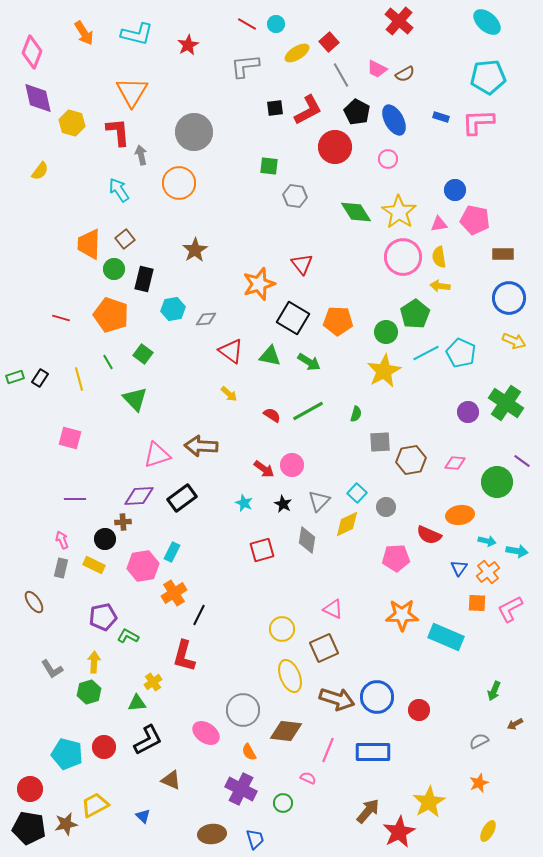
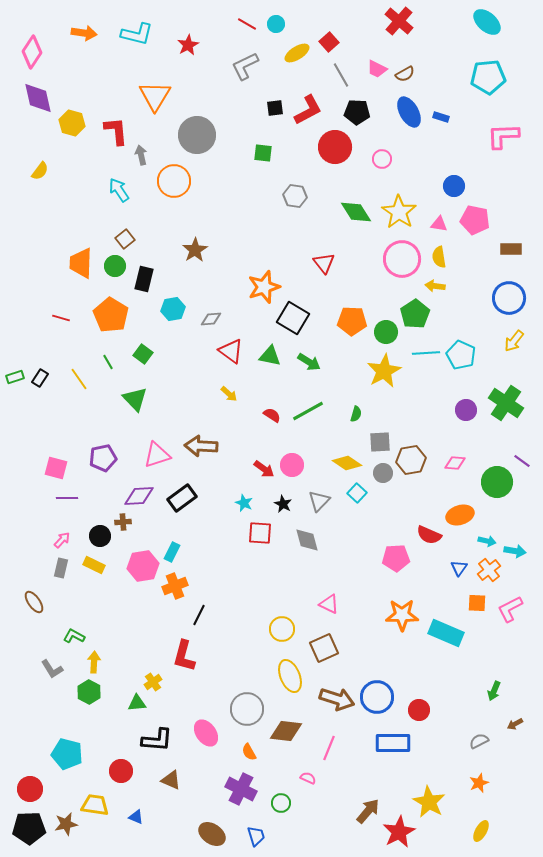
orange arrow at (84, 33): rotated 50 degrees counterclockwise
pink diamond at (32, 52): rotated 12 degrees clockwise
gray L-shape at (245, 66): rotated 20 degrees counterclockwise
orange triangle at (132, 92): moved 23 px right, 4 px down
black pentagon at (357, 112): rotated 25 degrees counterclockwise
blue ellipse at (394, 120): moved 15 px right, 8 px up
pink L-shape at (478, 122): moved 25 px right, 14 px down
red L-shape at (118, 132): moved 2 px left, 1 px up
gray circle at (194, 132): moved 3 px right, 3 px down
pink circle at (388, 159): moved 6 px left
green square at (269, 166): moved 6 px left, 13 px up
orange circle at (179, 183): moved 5 px left, 2 px up
blue circle at (455, 190): moved 1 px left, 4 px up
pink triangle at (439, 224): rotated 18 degrees clockwise
orange trapezoid at (89, 244): moved 8 px left, 19 px down
brown rectangle at (503, 254): moved 8 px right, 5 px up
pink circle at (403, 257): moved 1 px left, 2 px down
red triangle at (302, 264): moved 22 px right, 1 px up
green circle at (114, 269): moved 1 px right, 3 px up
orange star at (259, 284): moved 5 px right, 3 px down
yellow arrow at (440, 286): moved 5 px left
orange pentagon at (111, 315): rotated 12 degrees clockwise
gray diamond at (206, 319): moved 5 px right
orange pentagon at (338, 321): moved 14 px right
yellow arrow at (514, 341): rotated 105 degrees clockwise
cyan line at (426, 353): rotated 24 degrees clockwise
cyan pentagon at (461, 353): moved 2 px down
yellow line at (79, 379): rotated 20 degrees counterclockwise
purple circle at (468, 412): moved 2 px left, 2 px up
pink square at (70, 438): moved 14 px left, 30 px down
purple line at (75, 499): moved 8 px left, 1 px up
gray circle at (386, 507): moved 3 px left, 34 px up
orange ellipse at (460, 515): rotated 8 degrees counterclockwise
yellow diamond at (347, 524): moved 61 px up; rotated 60 degrees clockwise
black circle at (105, 539): moved 5 px left, 3 px up
pink arrow at (62, 540): rotated 66 degrees clockwise
gray diamond at (307, 540): rotated 24 degrees counterclockwise
red square at (262, 550): moved 2 px left, 17 px up; rotated 20 degrees clockwise
cyan arrow at (517, 551): moved 2 px left
orange cross at (488, 572): moved 1 px right, 2 px up
orange cross at (174, 593): moved 1 px right, 7 px up; rotated 10 degrees clockwise
pink triangle at (333, 609): moved 4 px left, 5 px up
purple pentagon at (103, 617): moved 159 px up
green L-shape at (128, 636): moved 54 px left
cyan rectangle at (446, 637): moved 4 px up
green hexagon at (89, 692): rotated 15 degrees counterclockwise
gray circle at (243, 710): moved 4 px right, 1 px up
pink ellipse at (206, 733): rotated 20 degrees clockwise
black L-shape at (148, 740): moved 9 px right; rotated 32 degrees clockwise
red circle at (104, 747): moved 17 px right, 24 px down
pink line at (328, 750): moved 1 px right, 2 px up
blue rectangle at (373, 752): moved 20 px right, 9 px up
yellow star at (429, 802): rotated 12 degrees counterclockwise
green circle at (283, 803): moved 2 px left
yellow trapezoid at (95, 805): rotated 36 degrees clockwise
blue triangle at (143, 816): moved 7 px left, 1 px down; rotated 21 degrees counterclockwise
black pentagon at (29, 828): rotated 12 degrees counterclockwise
yellow ellipse at (488, 831): moved 7 px left
brown ellipse at (212, 834): rotated 40 degrees clockwise
blue trapezoid at (255, 839): moved 1 px right, 3 px up
